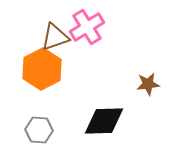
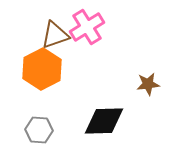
brown triangle: moved 2 px up
